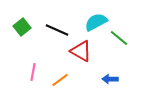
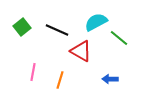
orange line: rotated 36 degrees counterclockwise
